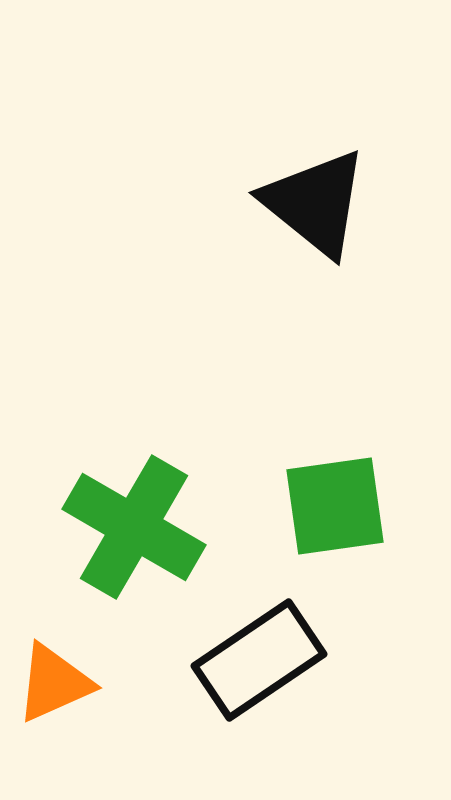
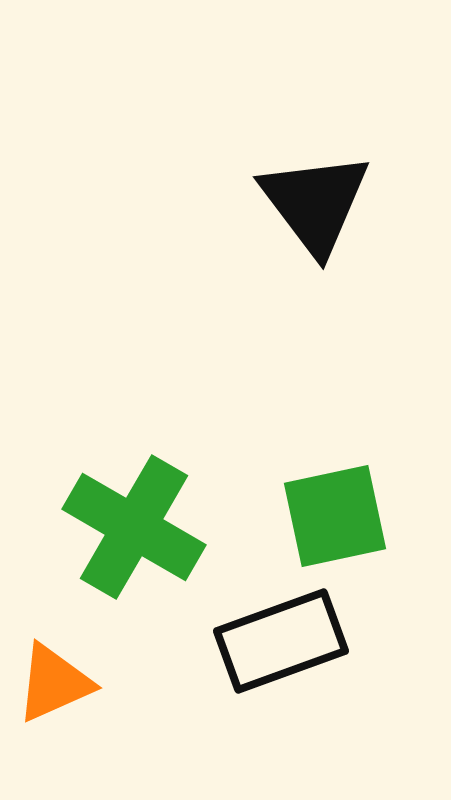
black triangle: rotated 14 degrees clockwise
green square: moved 10 px down; rotated 4 degrees counterclockwise
black rectangle: moved 22 px right, 19 px up; rotated 14 degrees clockwise
